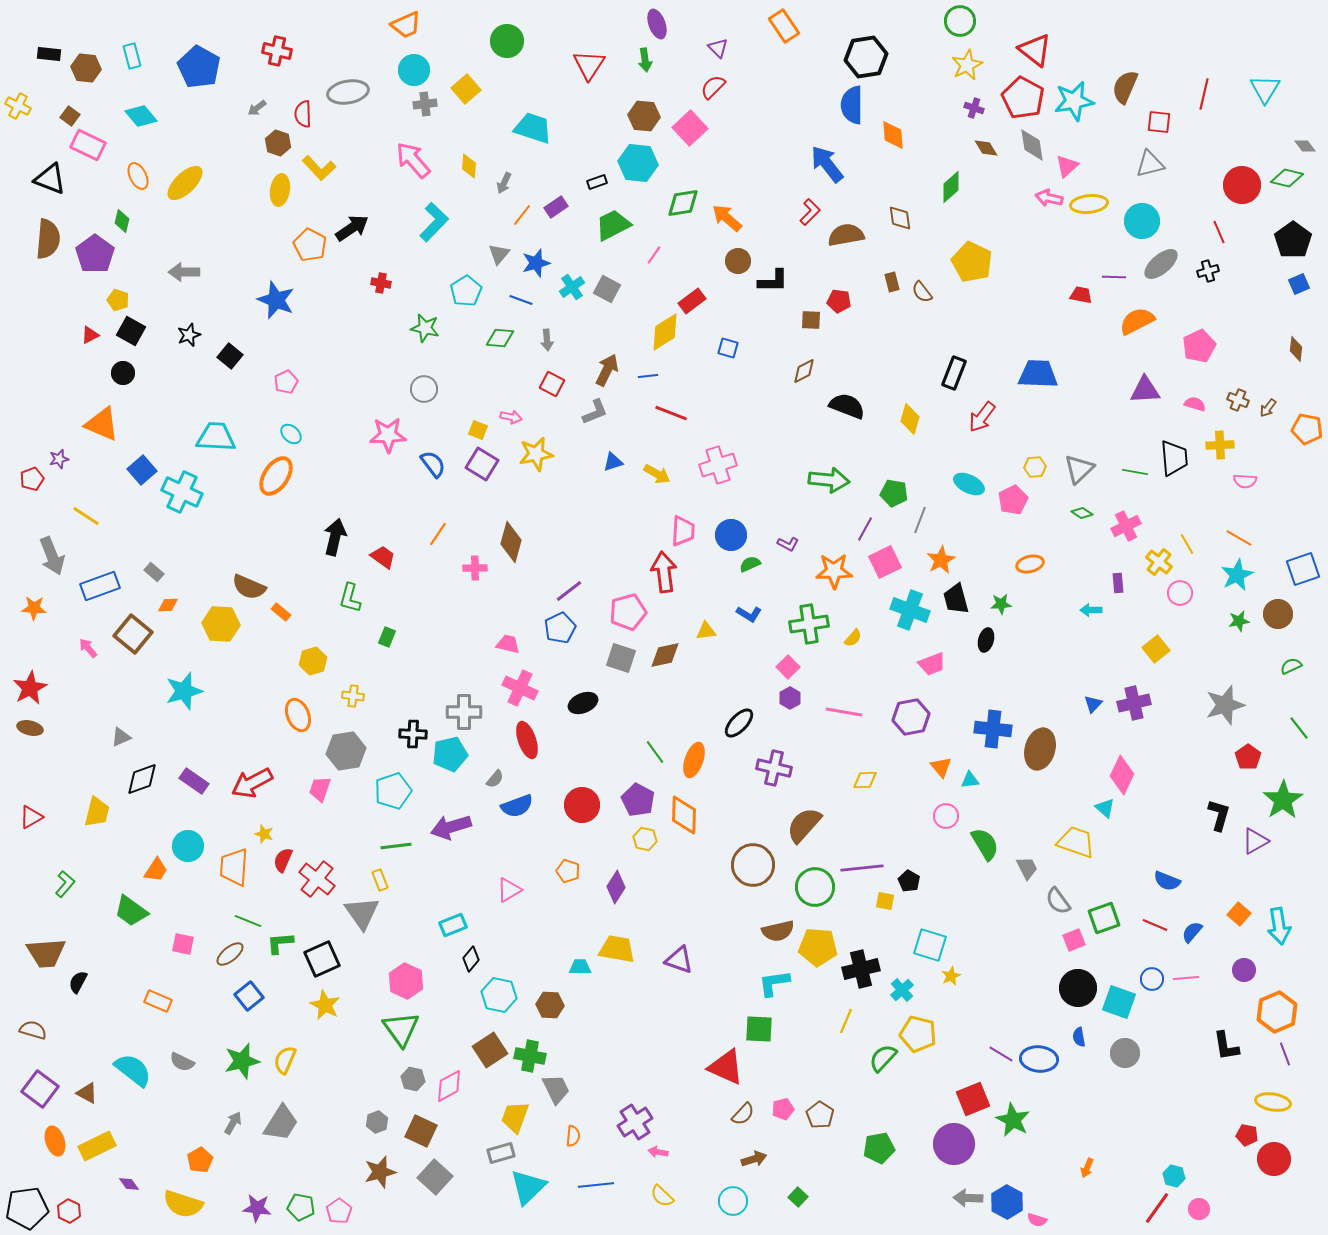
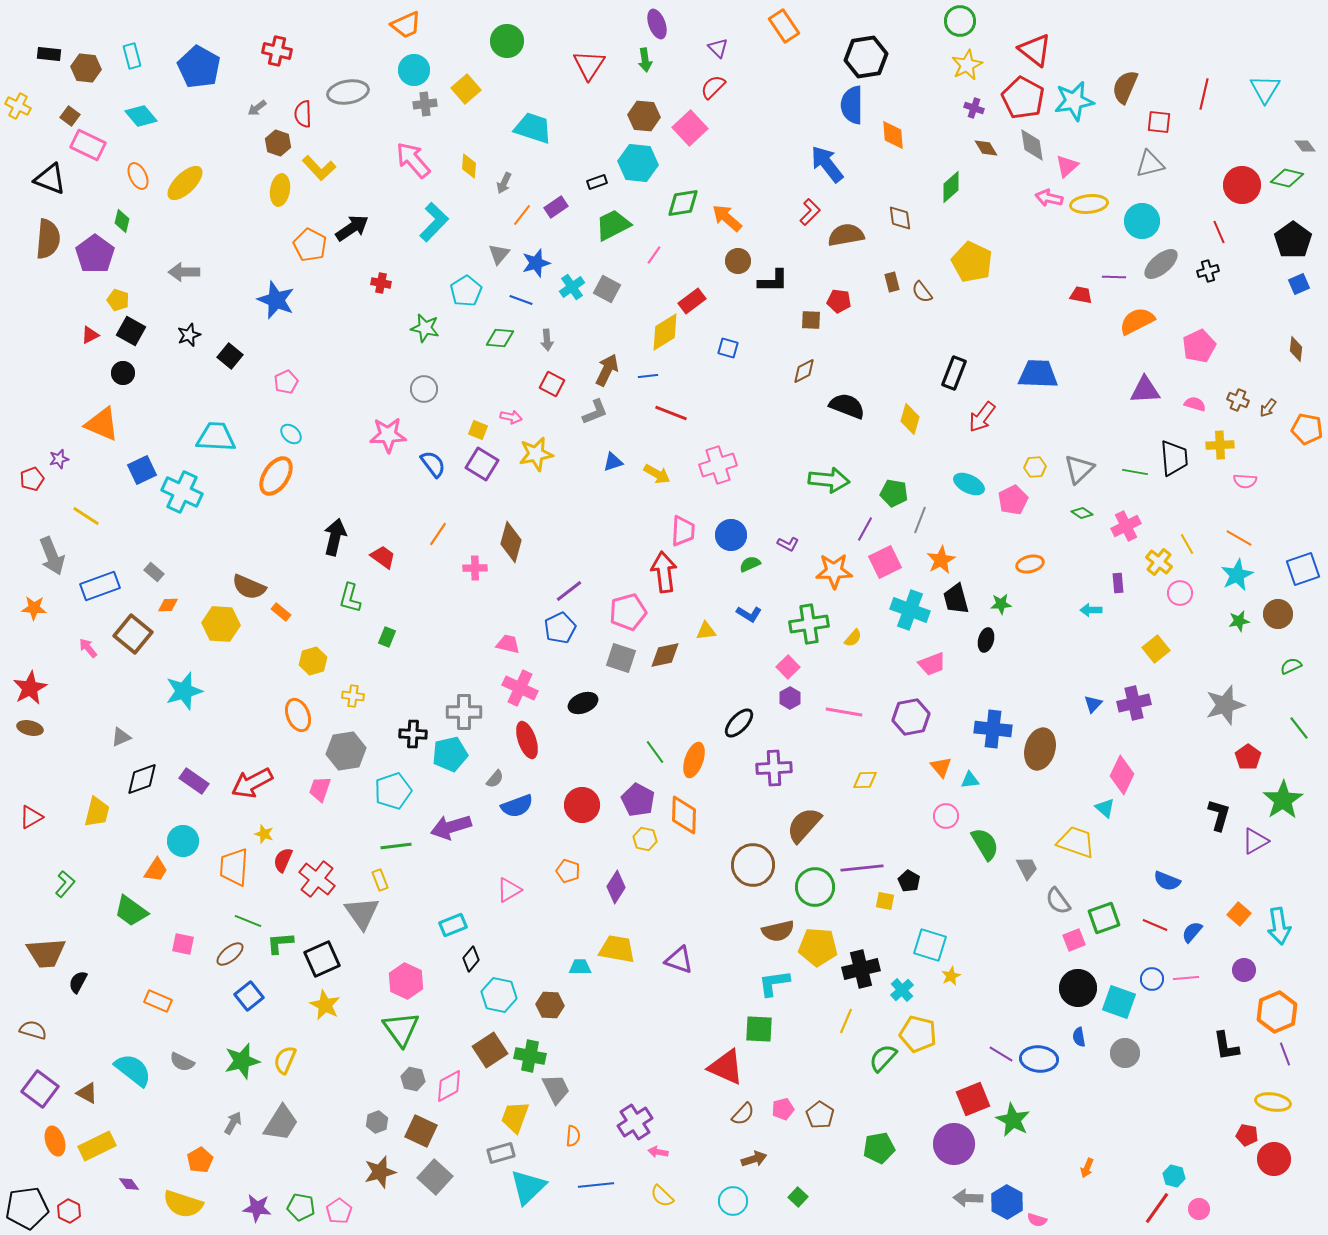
blue square at (142, 470): rotated 16 degrees clockwise
purple cross at (774, 768): rotated 16 degrees counterclockwise
cyan circle at (188, 846): moved 5 px left, 5 px up
